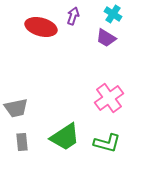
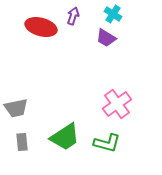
pink cross: moved 8 px right, 6 px down
